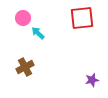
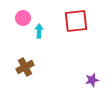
red square: moved 6 px left, 3 px down
cyan arrow: moved 1 px right, 2 px up; rotated 48 degrees clockwise
